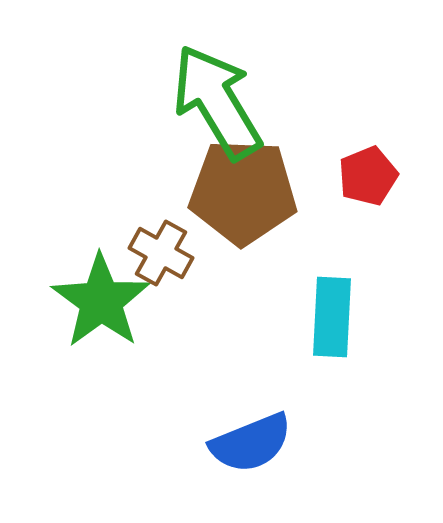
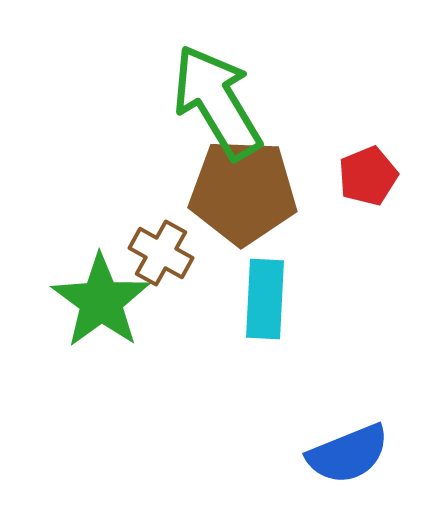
cyan rectangle: moved 67 px left, 18 px up
blue semicircle: moved 97 px right, 11 px down
